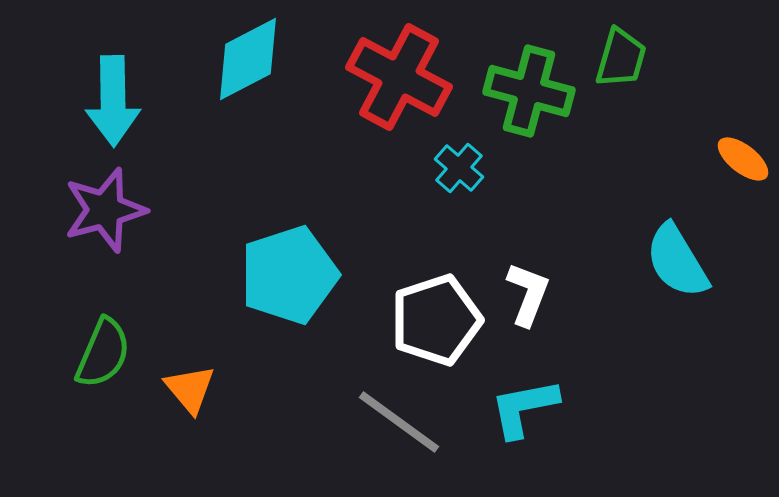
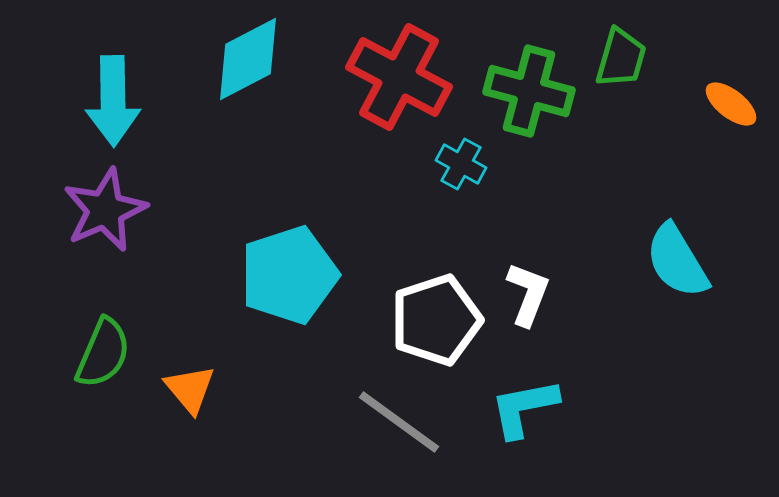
orange ellipse: moved 12 px left, 55 px up
cyan cross: moved 2 px right, 4 px up; rotated 12 degrees counterclockwise
purple star: rotated 8 degrees counterclockwise
